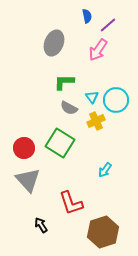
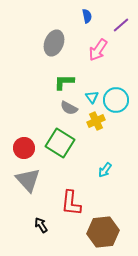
purple line: moved 13 px right
red L-shape: rotated 24 degrees clockwise
brown hexagon: rotated 12 degrees clockwise
